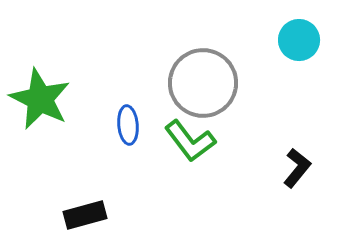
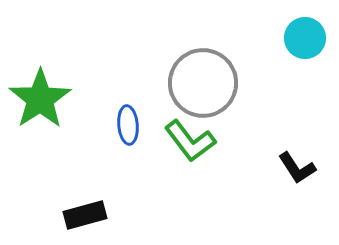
cyan circle: moved 6 px right, 2 px up
green star: rotated 12 degrees clockwise
black L-shape: rotated 108 degrees clockwise
